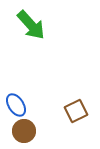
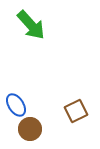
brown circle: moved 6 px right, 2 px up
